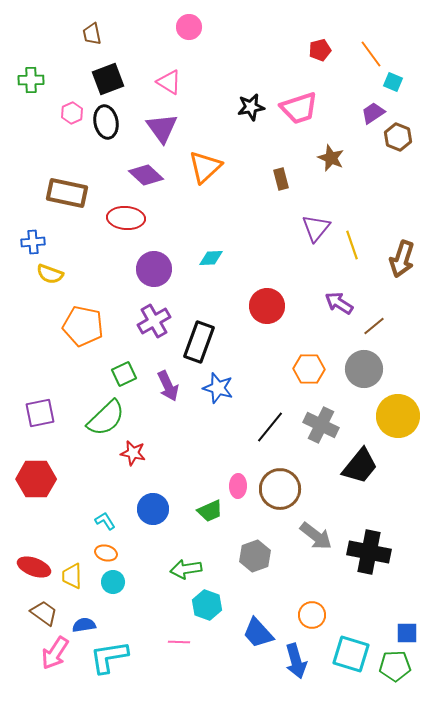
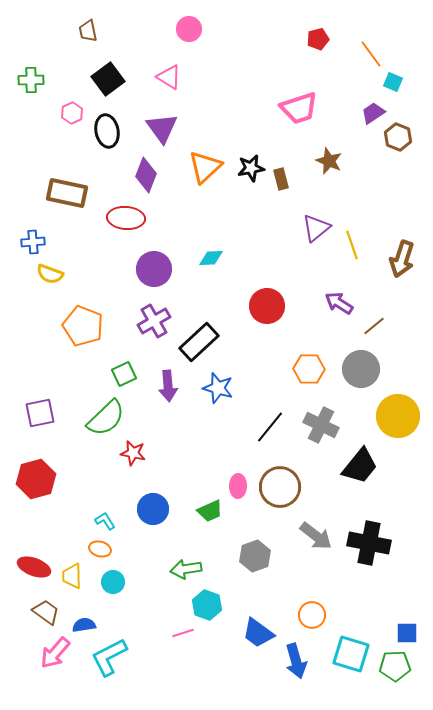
pink circle at (189, 27): moved 2 px down
brown trapezoid at (92, 34): moved 4 px left, 3 px up
red pentagon at (320, 50): moved 2 px left, 11 px up
black square at (108, 79): rotated 16 degrees counterclockwise
pink triangle at (169, 82): moved 5 px up
black star at (251, 107): moved 61 px down
black ellipse at (106, 122): moved 1 px right, 9 px down
brown star at (331, 158): moved 2 px left, 3 px down
purple diamond at (146, 175): rotated 68 degrees clockwise
purple triangle at (316, 228): rotated 12 degrees clockwise
orange pentagon at (83, 326): rotated 9 degrees clockwise
black rectangle at (199, 342): rotated 27 degrees clockwise
gray circle at (364, 369): moved 3 px left
purple arrow at (168, 386): rotated 20 degrees clockwise
red hexagon at (36, 479): rotated 15 degrees counterclockwise
brown circle at (280, 489): moved 2 px up
black cross at (369, 552): moved 9 px up
orange ellipse at (106, 553): moved 6 px left, 4 px up
brown trapezoid at (44, 613): moved 2 px right, 1 px up
blue trapezoid at (258, 633): rotated 12 degrees counterclockwise
pink line at (179, 642): moved 4 px right, 9 px up; rotated 20 degrees counterclockwise
pink arrow at (55, 653): rotated 8 degrees clockwise
cyan L-shape at (109, 657): rotated 18 degrees counterclockwise
